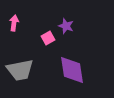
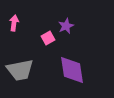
purple star: rotated 28 degrees clockwise
